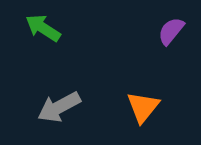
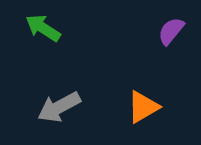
orange triangle: rotated 21 degrees clockwise
